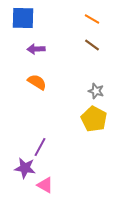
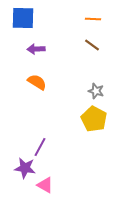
orange line: moved 1 px right; rotated 28 degrees counterclockwise
